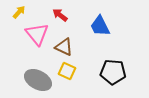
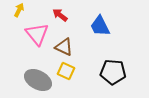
yellow arrow: moved 2 px up; rotated 16 degrees counterclockwise
yellow square: moved 1 px left
